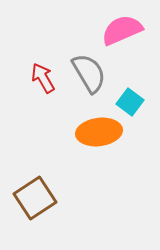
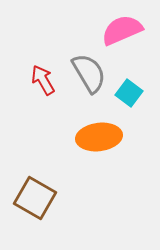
red arrow: moved 2 px down
cyan square: moved 1 px left, 9 px up
orange ellipse: moved 5 px down
brown square: rotated 27 degrees counterclockwise
